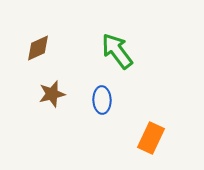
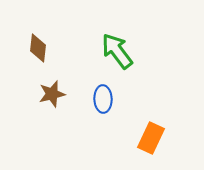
brown diamond: rotated 60 degrees counterclockwise
blue ellipse: moved 1 px right, 1 px up
